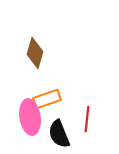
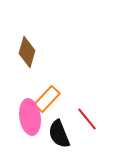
brown diamond: moved 8 px left, 1 px up
orange rectangle: rotated 28 degrees counterclockwise
red line: rotated 45 degrees counterclockwise
